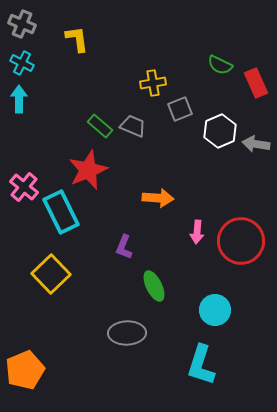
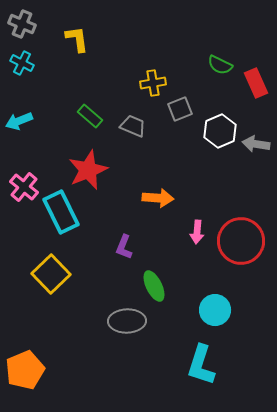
cyan arrow: moved 22 px down; rotated 112 degrees counterclockwise
green rectangle: moved 10 px left, 10 px up
gray ellipse: moved 12 px up
